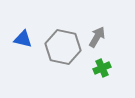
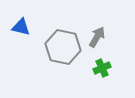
blue triangle: moved 2 px left, 12 px up
